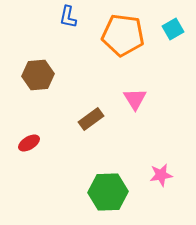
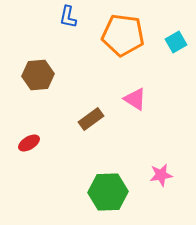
cyan square: moved 3 px right, 13 px down
pink triangle: rotated 25 degrees counterclockwise
